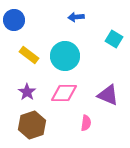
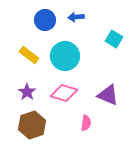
blue circle: moved 31 px right
pink diamond: rotated 16 degrees clockwise
